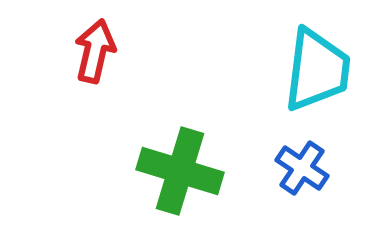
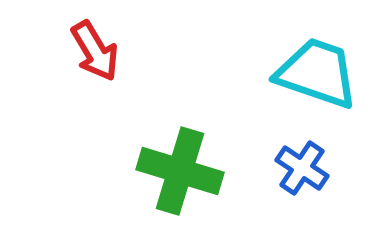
red arrow: rotated 136 degrees clockwise
cyan trapezoid: moved 3 px down; rotated 78 degrees counterclockwise
